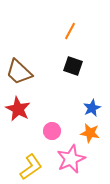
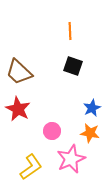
orange line: rotated 30 degrees counterclockwise
